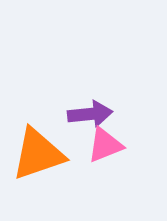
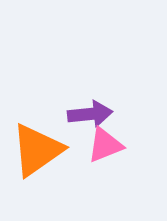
orange triangle: moved 1 px left, 4 px up; rotated 16 degrees counterclockwise
